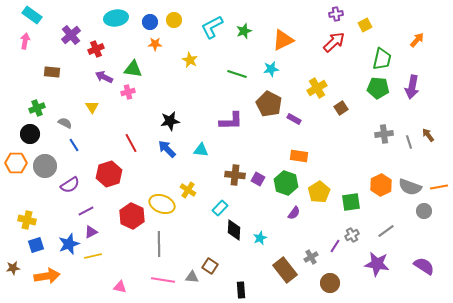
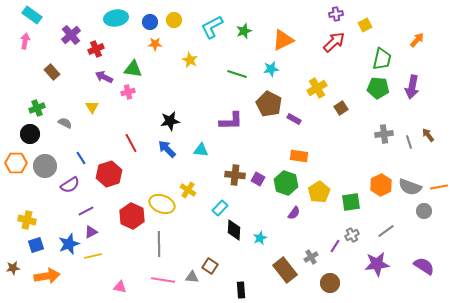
brown rectangle at (52, 72): rotated 42 degrees clockwise
blue line at (74, 145): moved 7 px right, 13 px down
purple star at (377, 264): rotated 15 degrees counterclockwise
